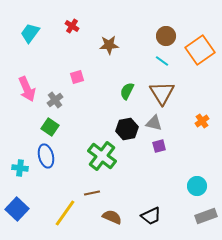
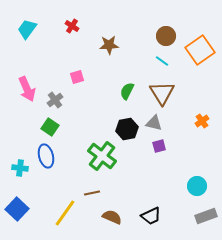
cyan trapezoid: moved 3 px left, 4 px up
